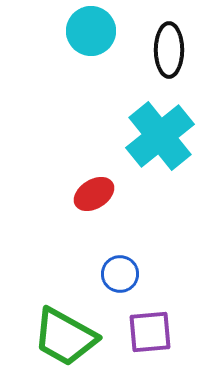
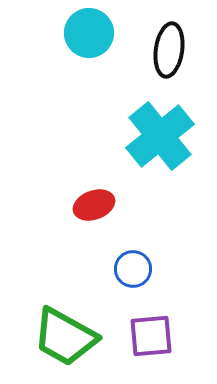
cyan circle: moved 2 px left, 2 px down
black ellipse: rotated 8 degrees clockwise
red ellipse: moved 11 px down; rotated 12 degrees clockwise
blue circle: moved 13 px right, 5 px up
purple square: moved 1 px right, 4 px down
